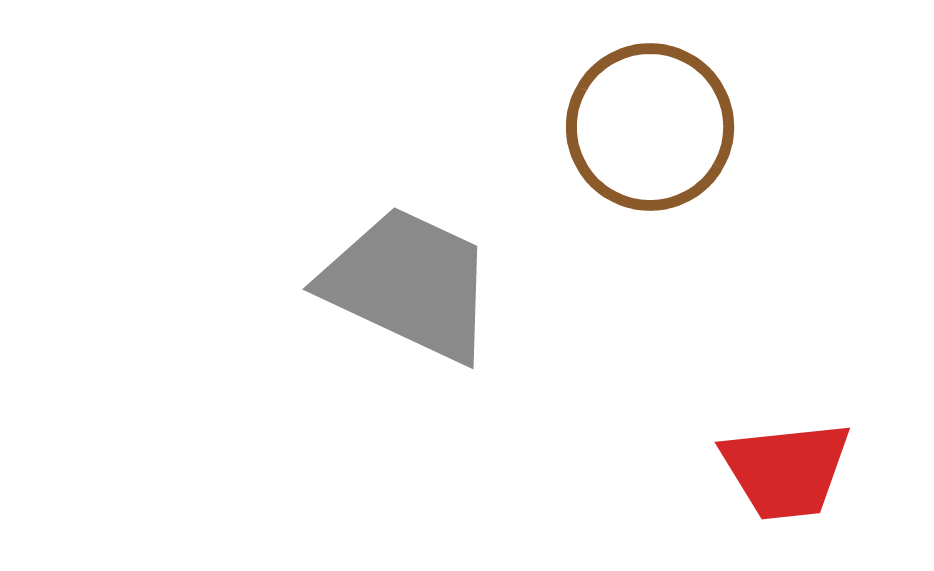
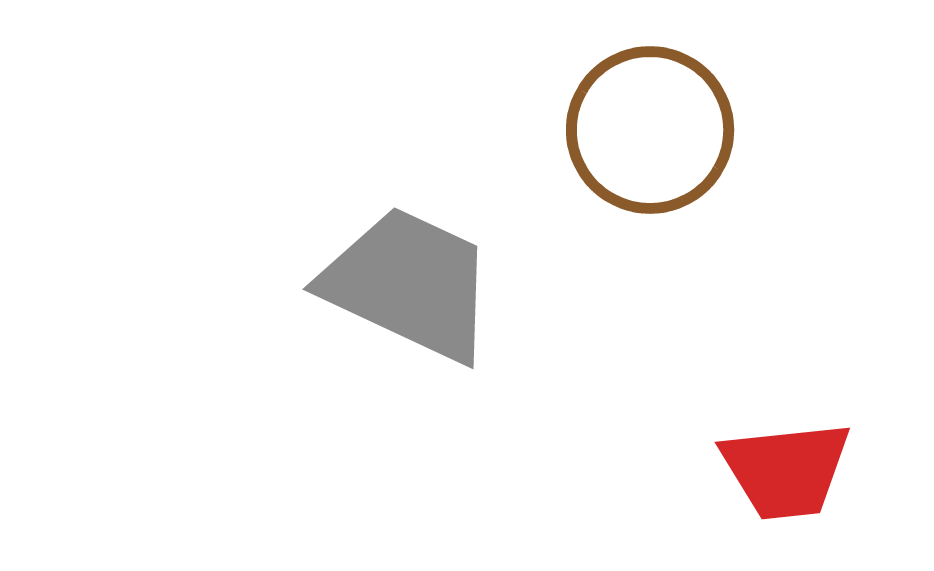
brown circle: moved 3 px down
